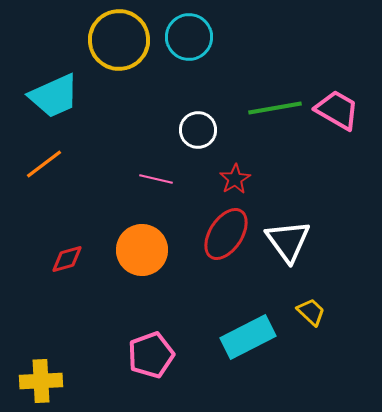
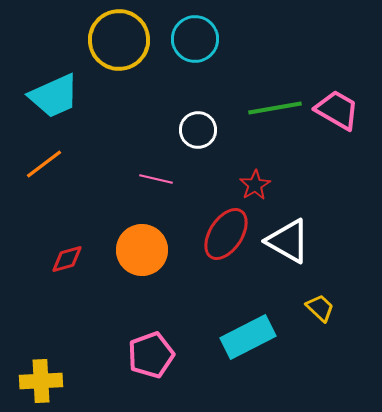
cyan circle: moved 6 px right, 2 px down
red star: moved 20 px right, 6 px down
white triangle: rotated 24 degrees counterclockwise
yellow trapezoid: moved 9 px right, 4 px up
